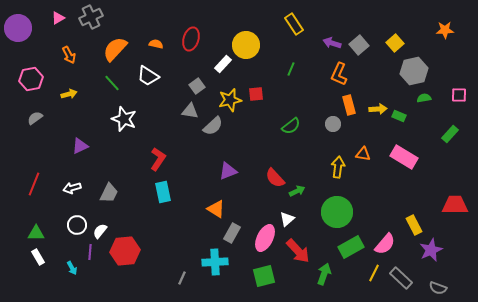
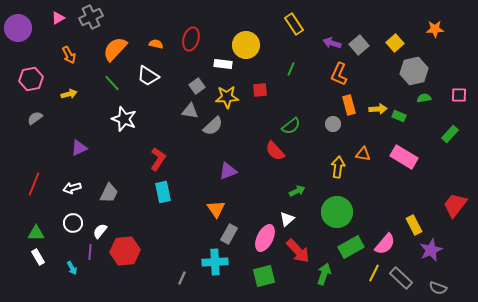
orange star at (445, 30): moved 10 px left, 1 px up
white rectangle at (223, 64): rotated 54 degrees clockwise
red square at (256, 94): moved 4 px right, 4 px up
yellow star at (230, 100): moved 3 px left, 3 px up; rotated 10 degrees clockwise
purple triangle at (80, 146): moved 1 px left, 2 px down
red semicircle at (275, 178): moved 27 px up
red trapezoid at (455, 205): rotated 52 degrees counterclockwise
orange triangle at (216, 209): rotated 24 degrees clockwise
white circle at (77, 225): moved 4 px left, 2 px up
gray rectangle at (232, 233): moved 3 px left, 1 px down
